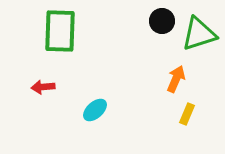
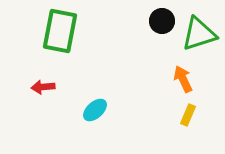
green rectangle: rotated 9 degrees clockwise
orange arrow: moved 7 px right; rotated 48 degrees counterclockwise
yellow rectangle: moved 1 px right, 1 px down
